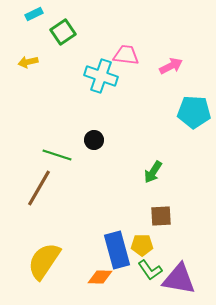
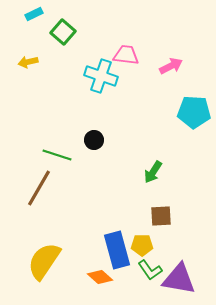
green square: rotated 15 degrees counterclockwise
orange diamond: rotated 40 degrees clockwise
